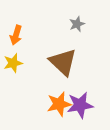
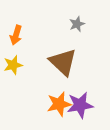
yellow star: moved 2 px down
